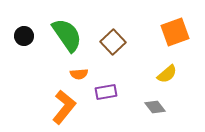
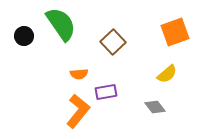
green semicircle: moved 6 px left, 11 px up
orange L-shape: moved 14 px right, 4 px down
